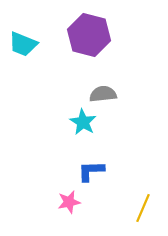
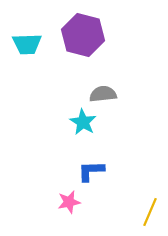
purple hexagon: moved 6 px left
cyan trapezoid: moved 4 px right; rotated 24 degrees counterclockwise
yellow line: moved 7 px right, 4 px down
